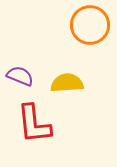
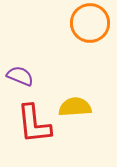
orange circle: moved 2 px up
yellow semicircle: moved 8 px right, 24 px down
